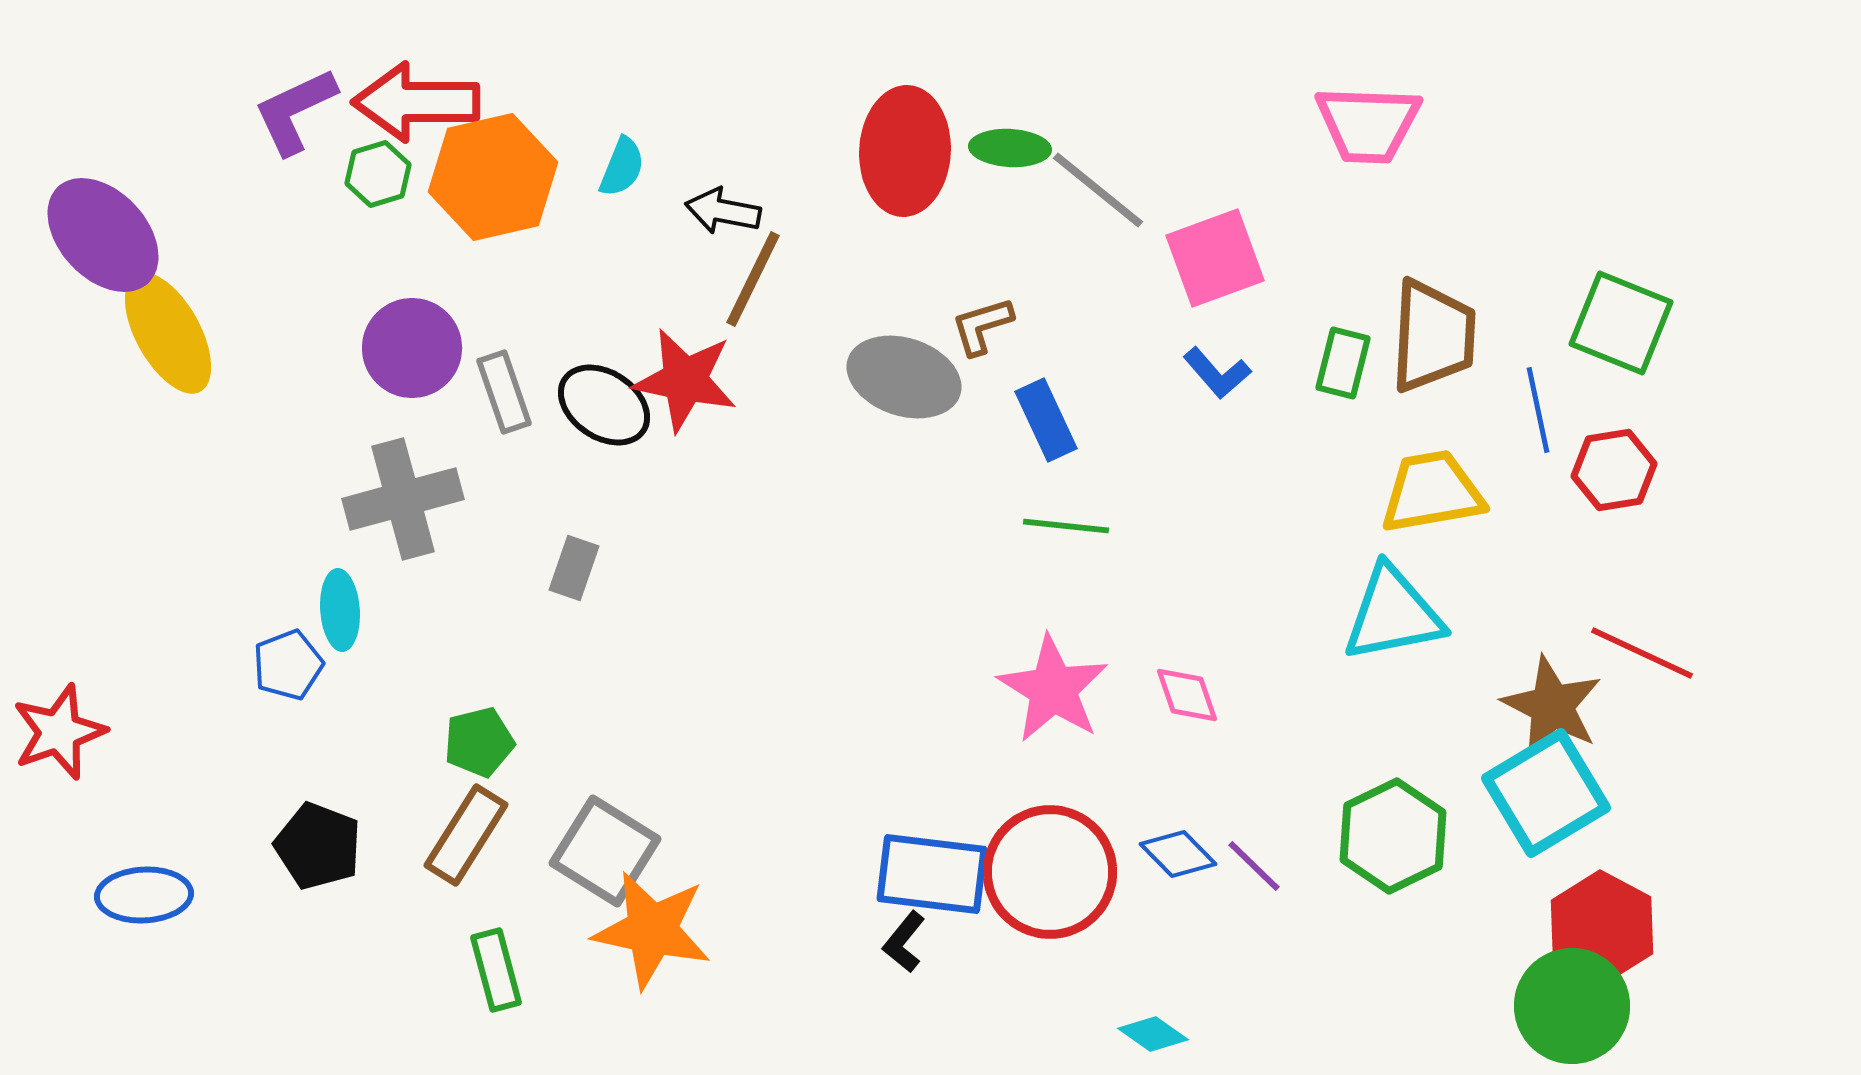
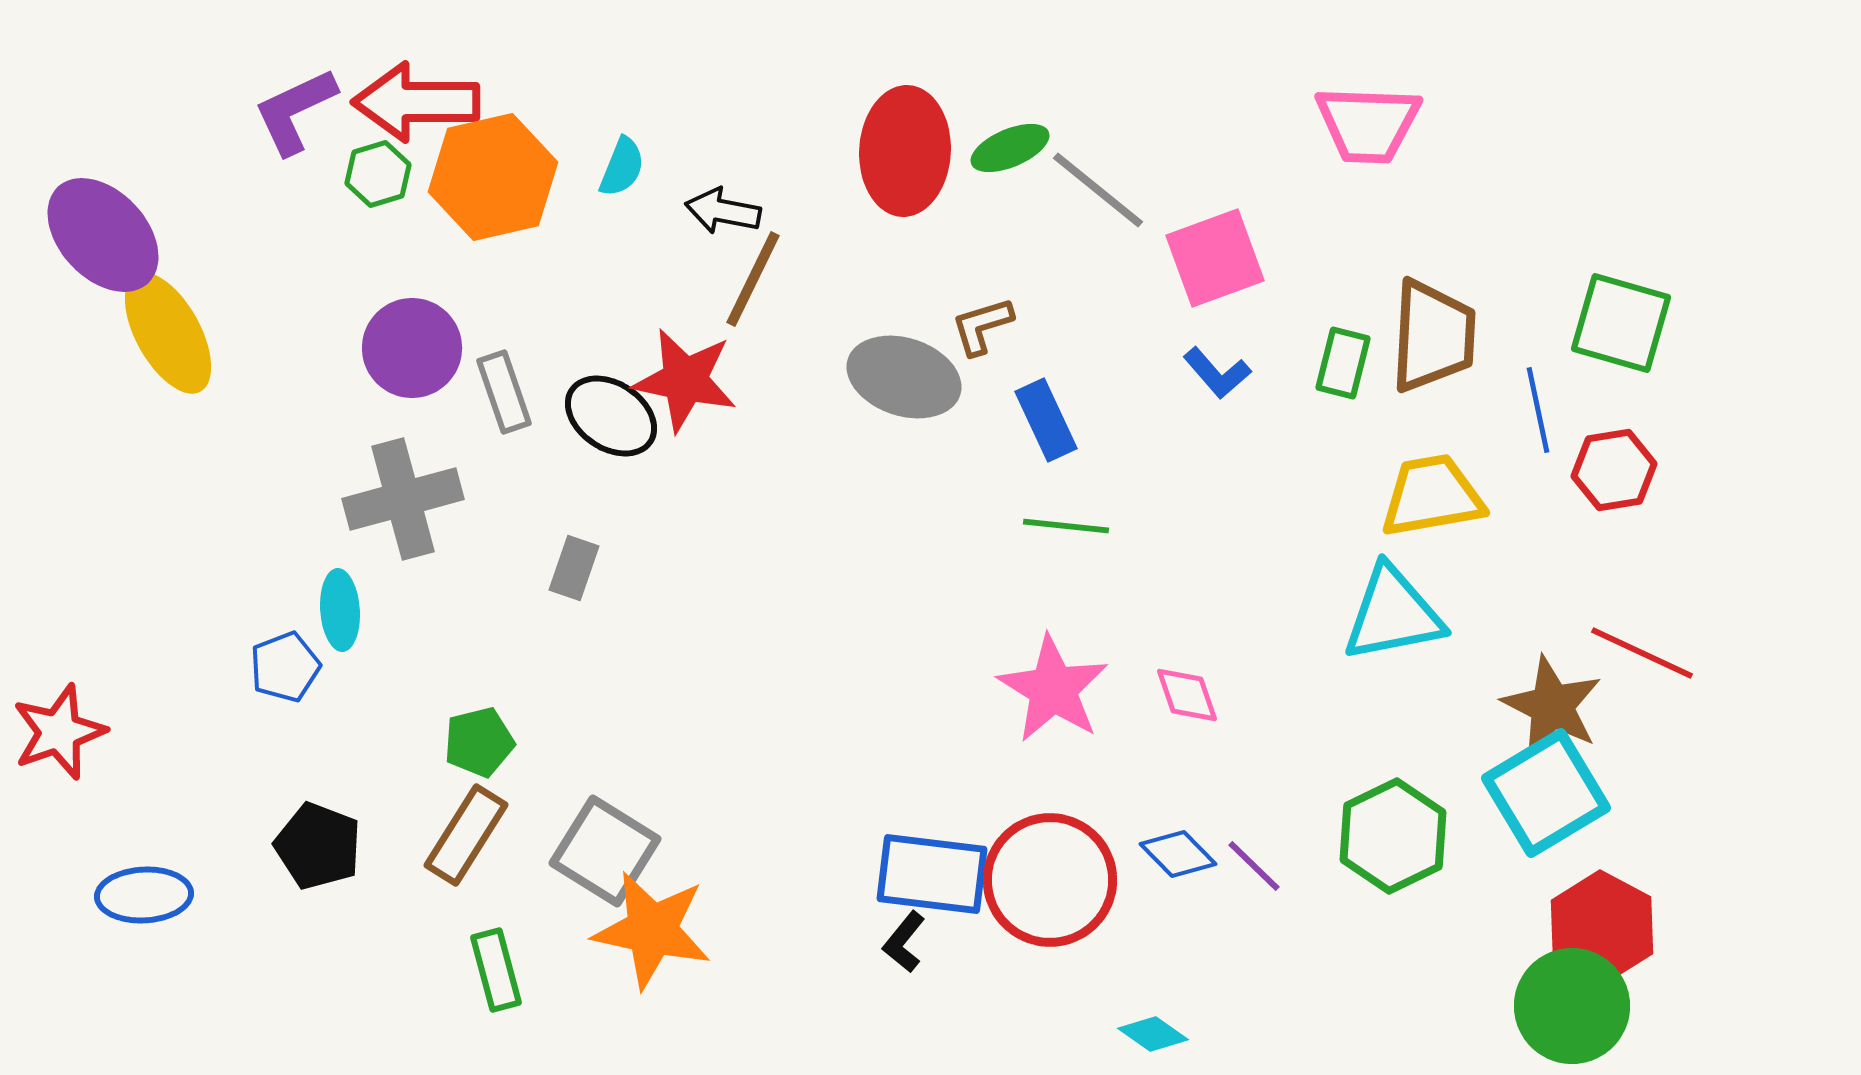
green ellipse at (1010, 148): rotated 26 degrees counterclockwise
green square at (1621, 323): rotated 6 degrees counterclockwise
black ellipse at (604, 405): moved 7 px right, 11 px down
yellow trapezoid at (1432, 492): moved 4 px down
blue pentagon at (288, 665): moved 3 px left, 2 px down
red circle at (1050, 872): moved 8 px down
